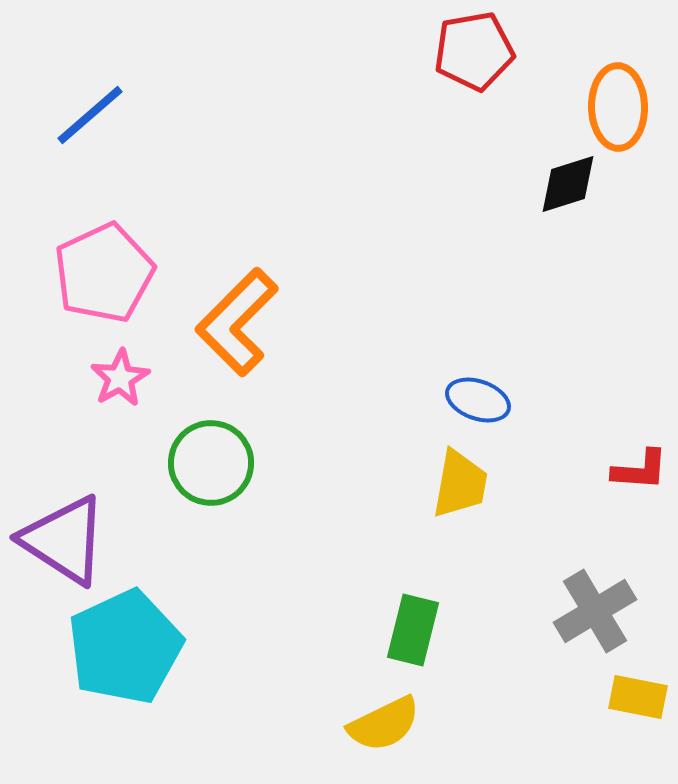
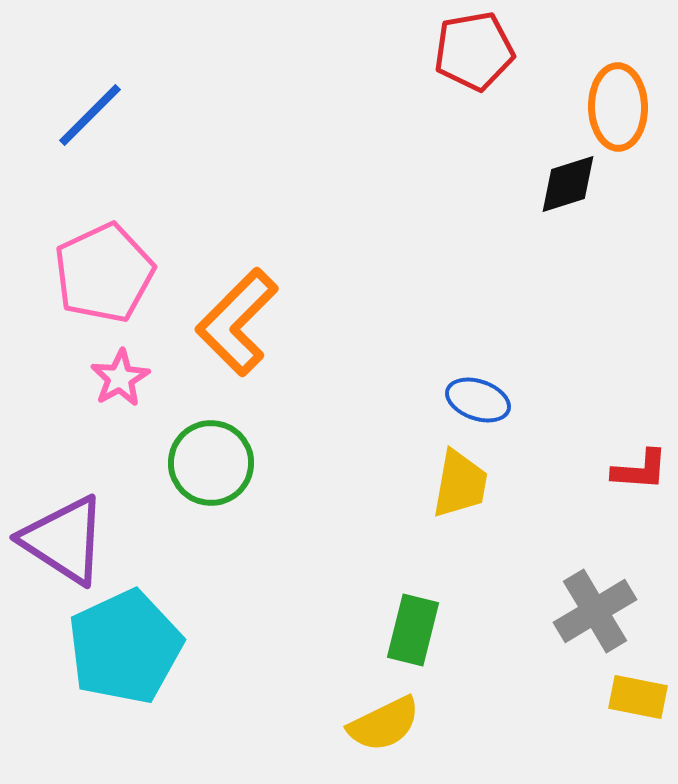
blue line: rotated 4 degrees counterclockwise
